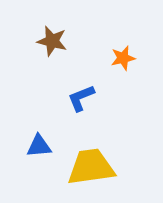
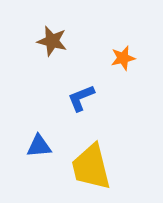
yellow trapezoid: rotated 96 degrees counterclockwise
